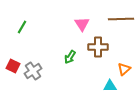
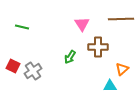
green line: rotated 72 degrees clockwise
orange triangle: moved 2 px left
